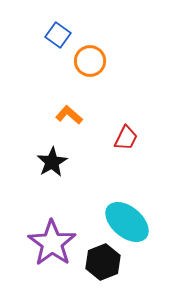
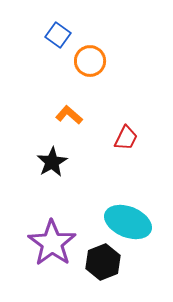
cyan ellipse: moved 1 px right; rotated 18 degrees counterclockwise
